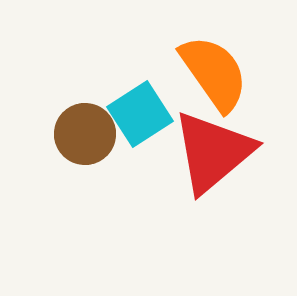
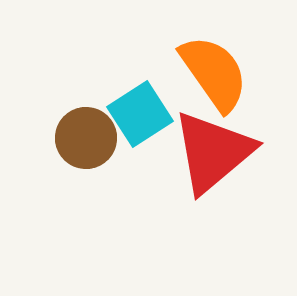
brown circle: moved 1 px right, 4 px down
